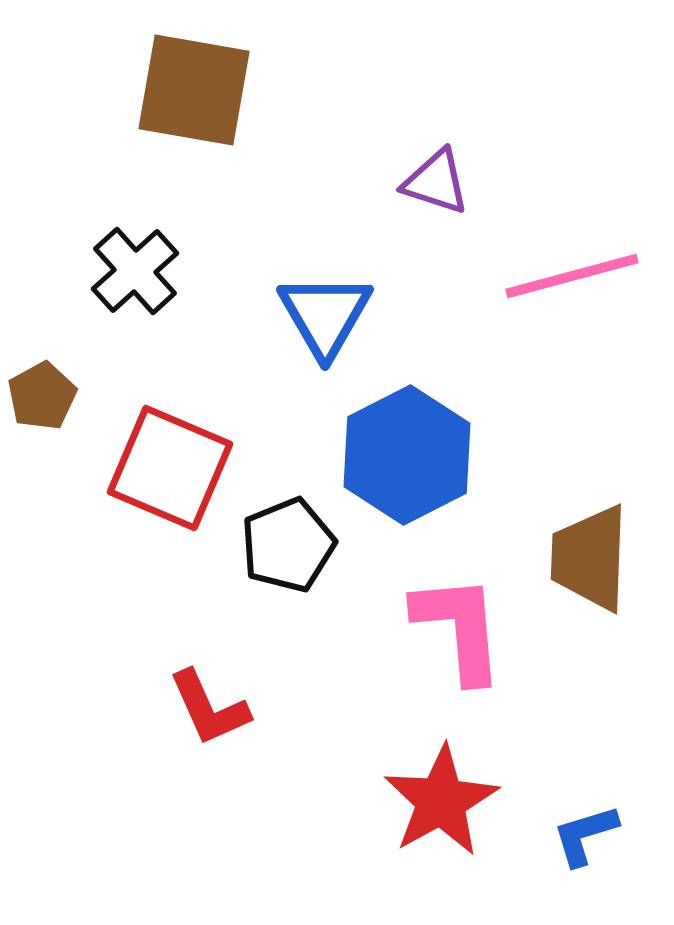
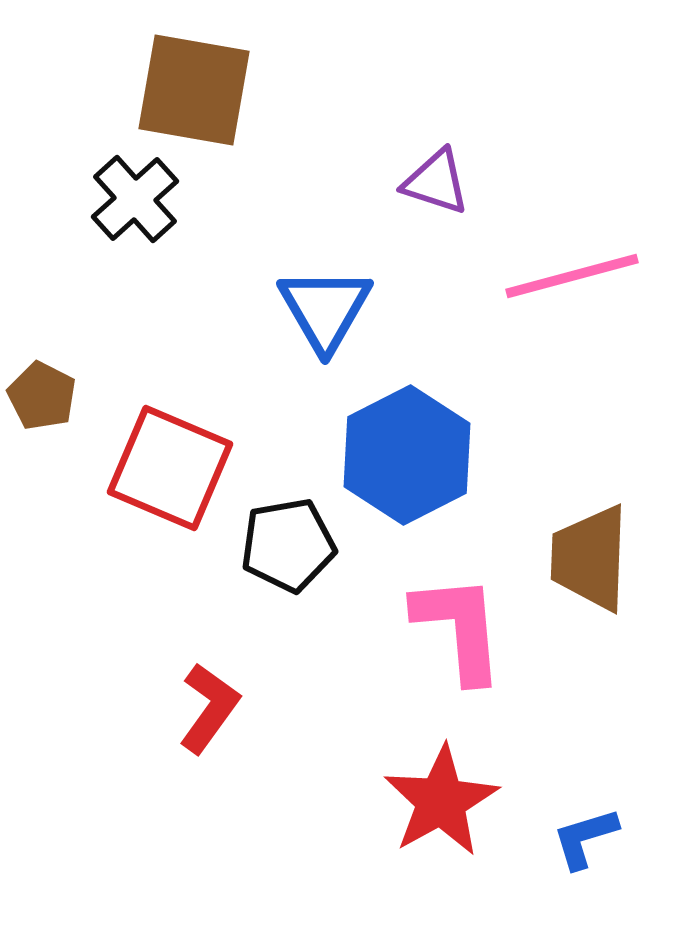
black cross: moved 72 px up
blue triangle: moved 6 px up
brown pentagon: rotated 16 degrees counterclockwise
black pentagon: rotated 12 degrees clockwise
red L-shape: rotated 120 degrees counterclockwise
blue L-shape: moved 3 px down
